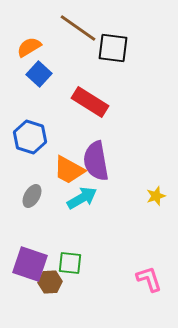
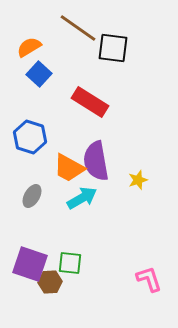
orange trapezoid: moved 2 px up
yellow star: moved 18 px left, 16 px up
